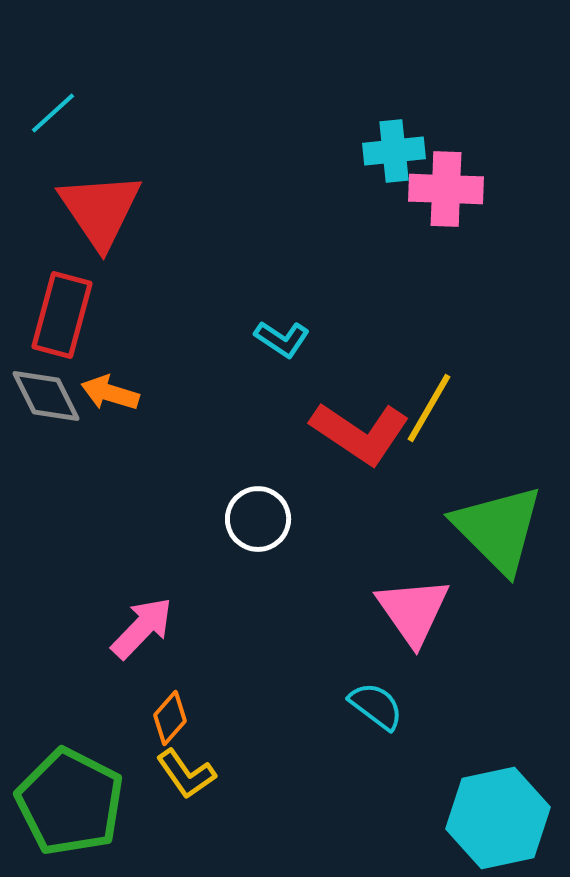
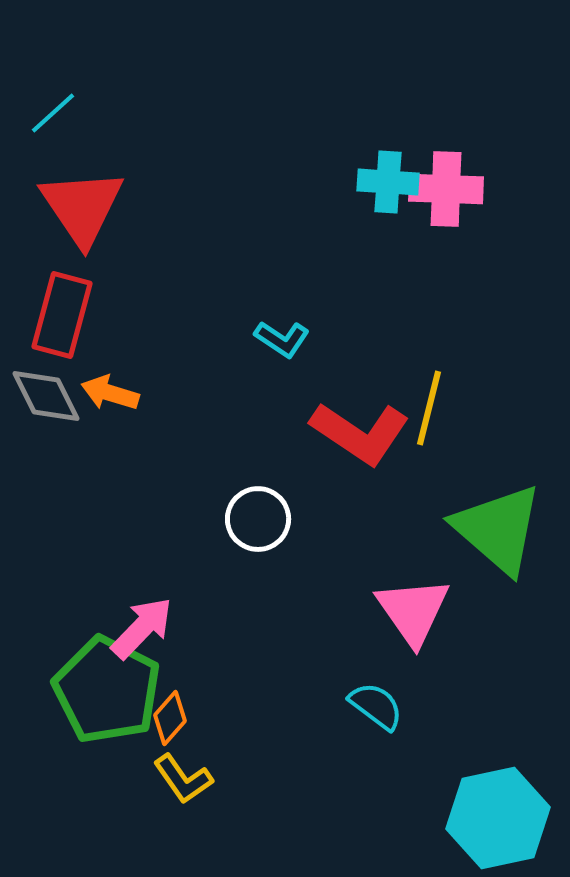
cyan cross: moved 6 px left, 31 px down; rotated 10 degrees clockwise
red triangle: moved 18 px left, 3 px up
yellow line: rotated 16 degrees counterclockwise
green triangle: rotated 4 degrees counterclockwise
yellow L-shape: moved 3 px left, 5 px down
green pentagon: moved 37 px right, 112 px up
